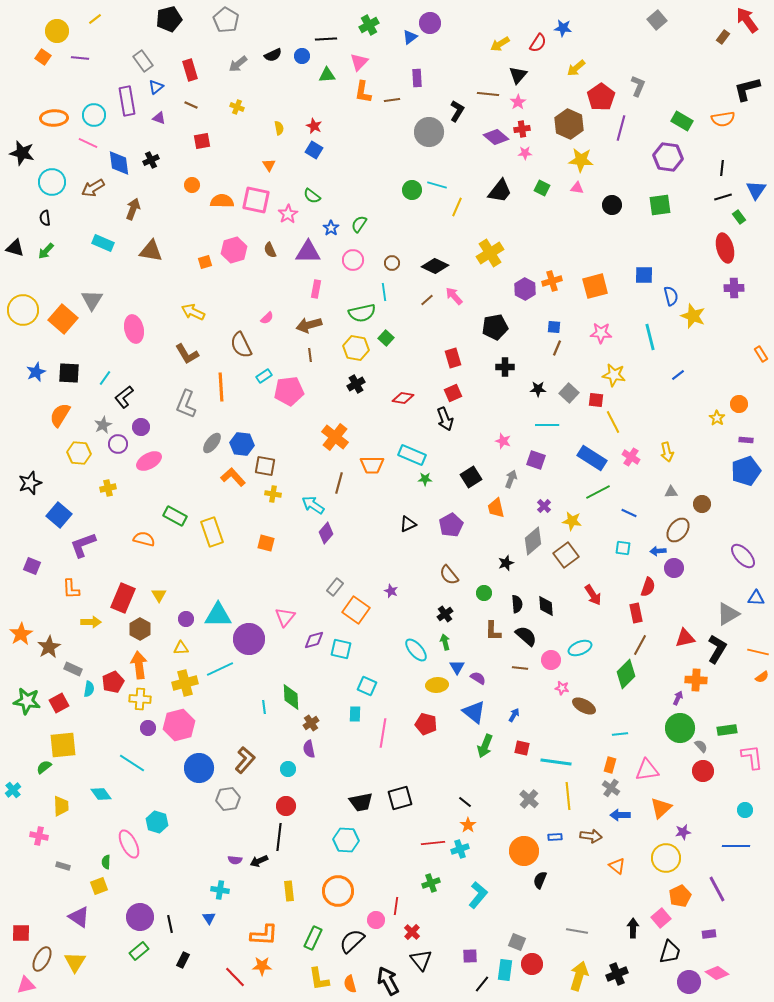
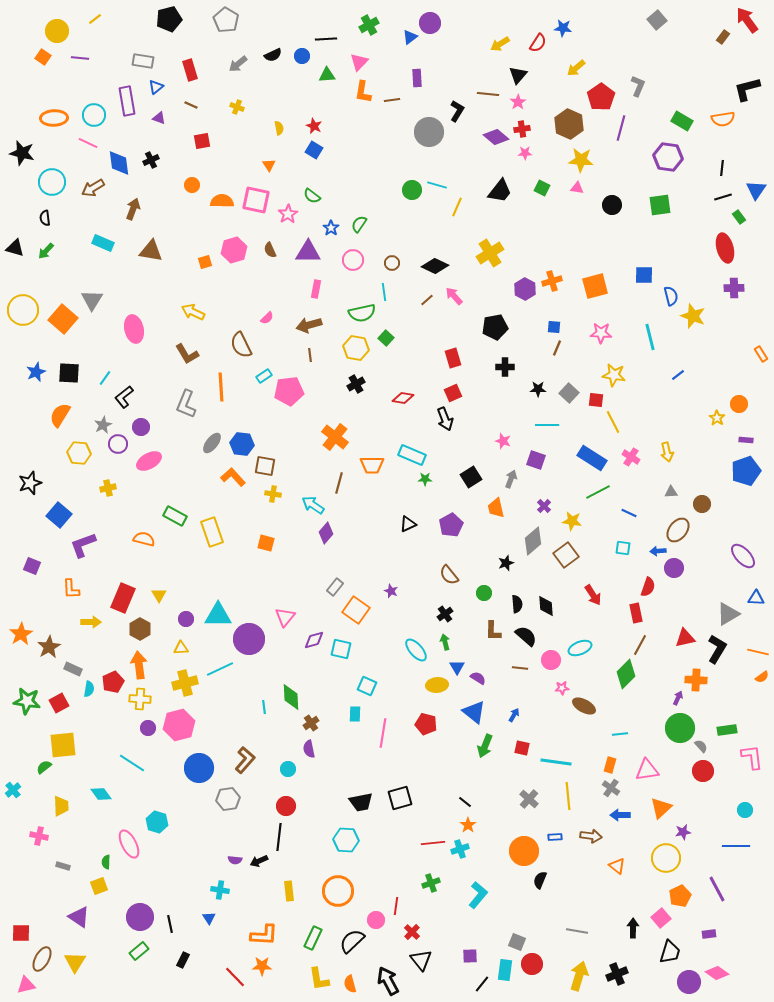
gray rectangle at (143, 61): rotated 45 degrees counterclockwise
pink star at (562, 688): rotated 16 degrees counterclockwise
